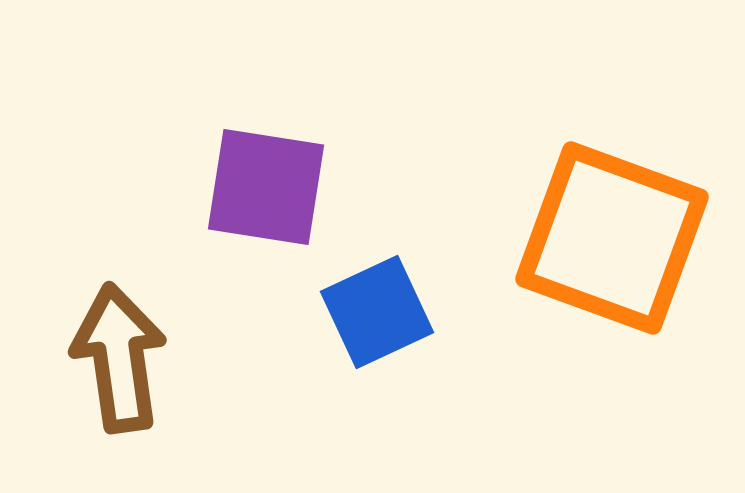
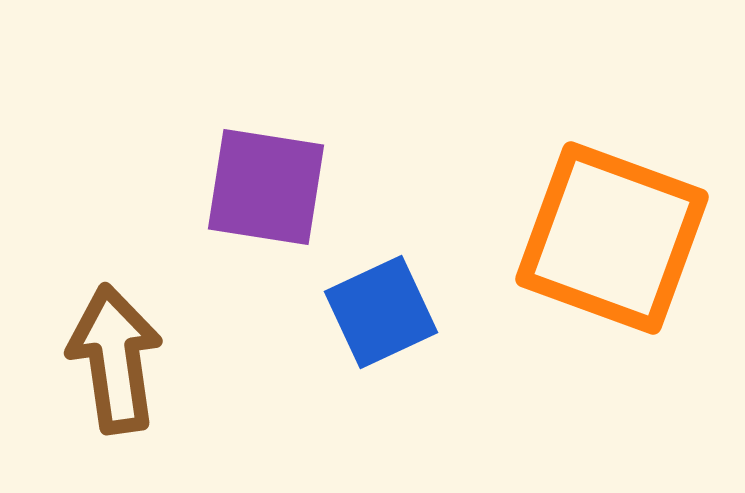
blue square: moved 4 px right
brown arrow: moved 4 px left, 1 px down
